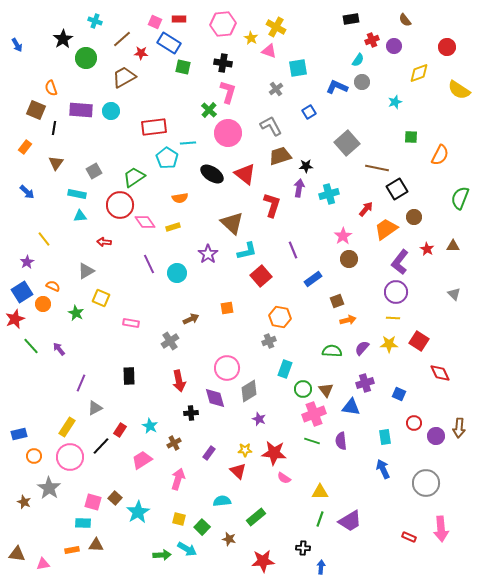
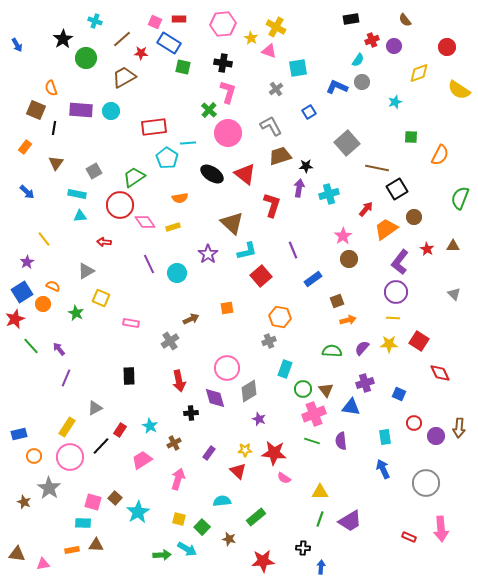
purple line at (81, 383): moved 15 px left, 5 px up
